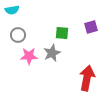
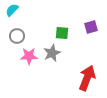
cyan semicircle: rotated 144 degrees clockwise
gray circle: moved 1 px left, 1 px down
red arrow: rotated 10 degrees clockwise
